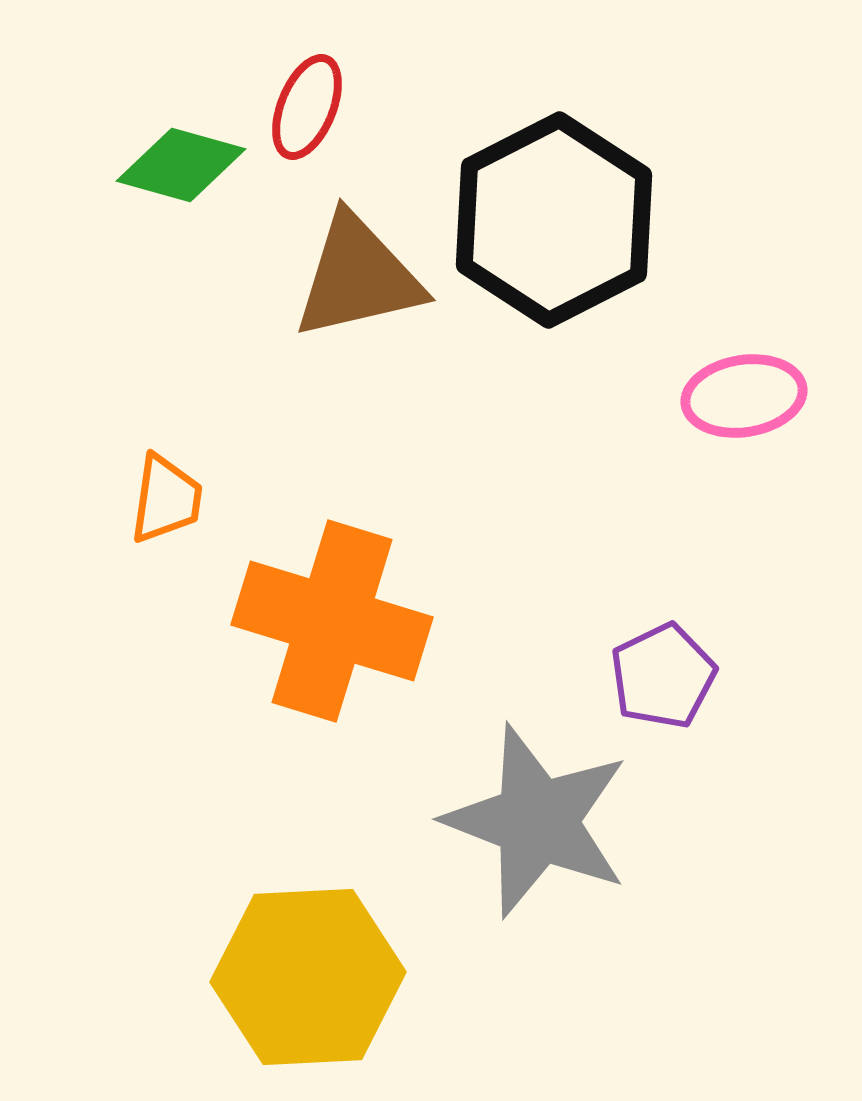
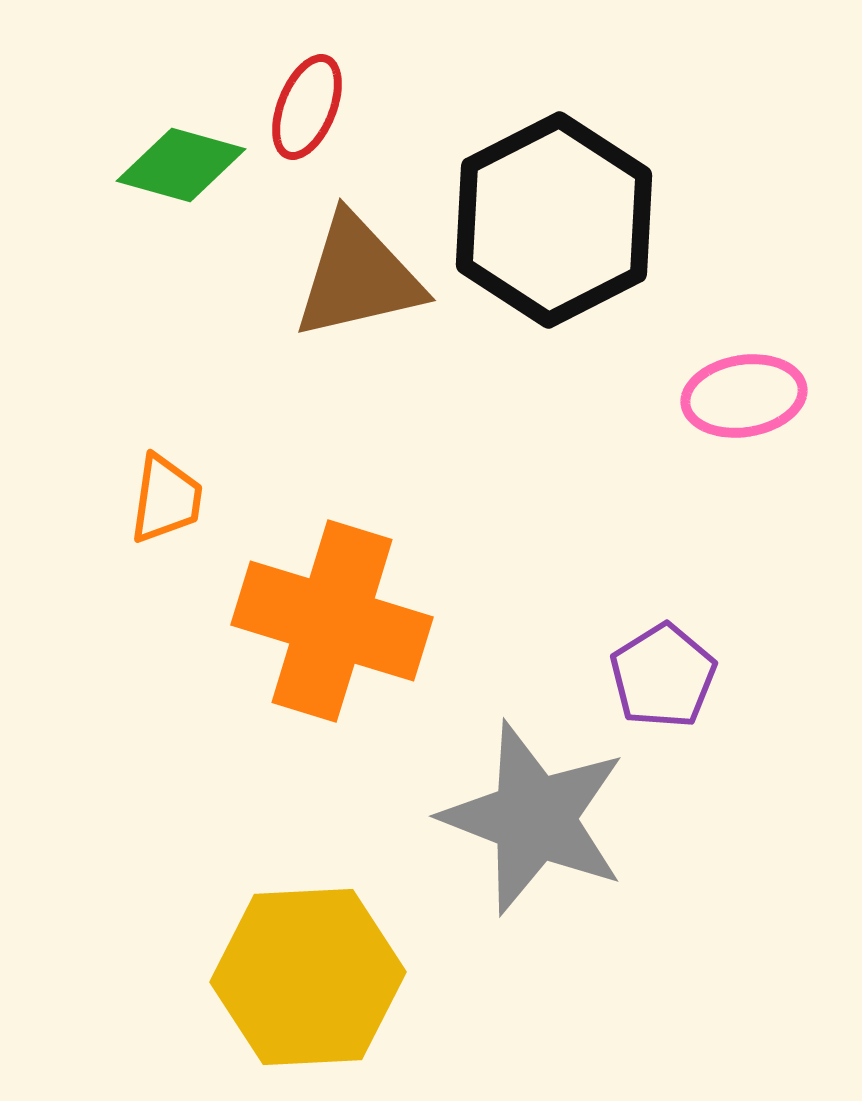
purple pentagon: rotated 6 degrees counterclockwise
gray star: moved 3 px left, 3 px up
